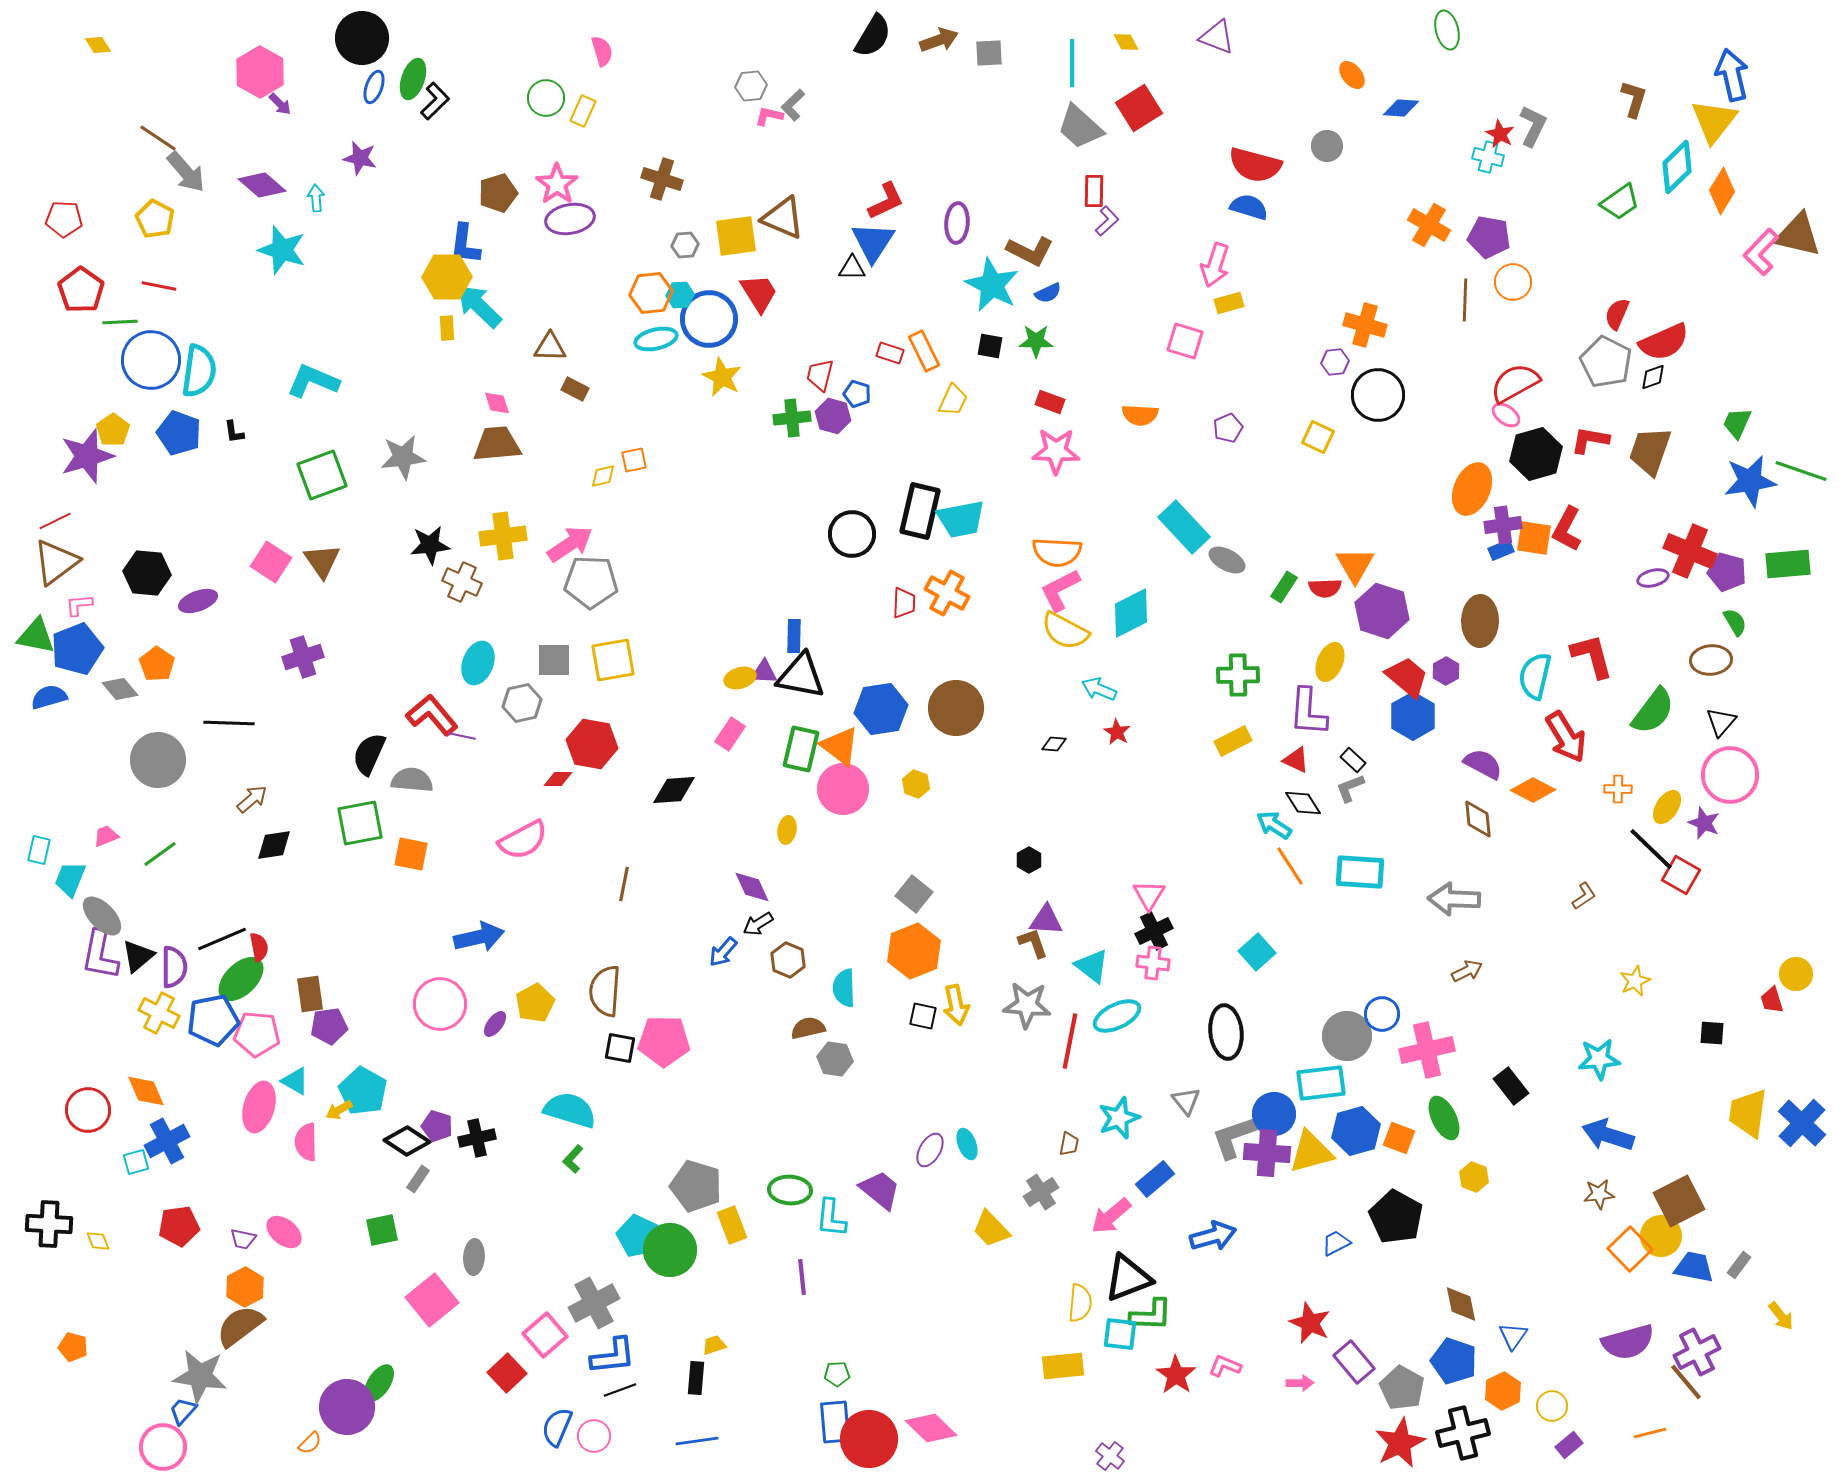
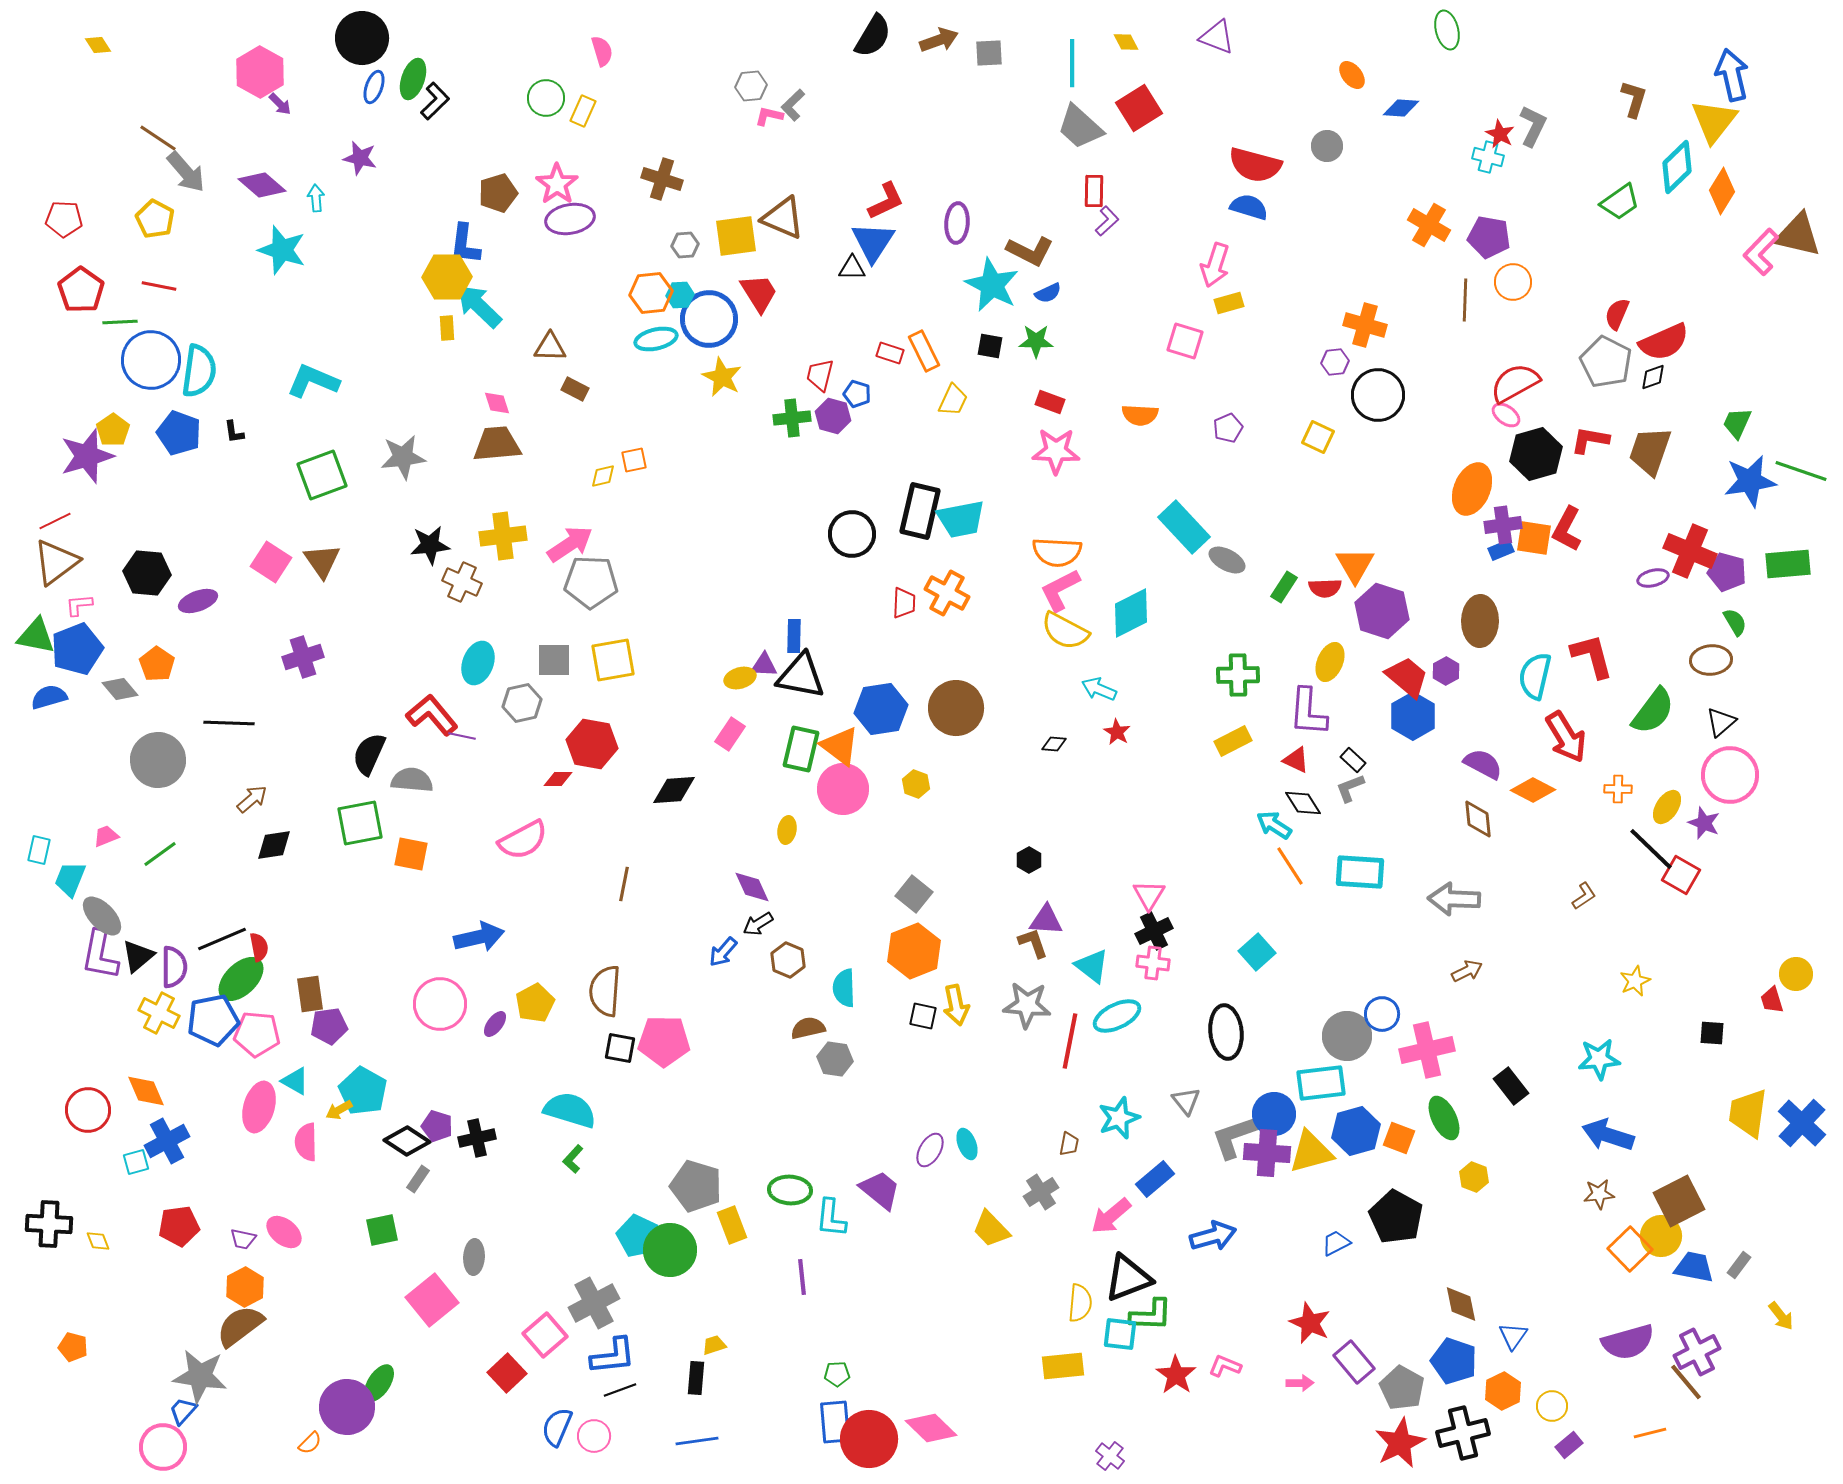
purple triangle at (764, 672): moved 7 px up
black triangle at (1721, 722): rotated 8 degrees clockwise
